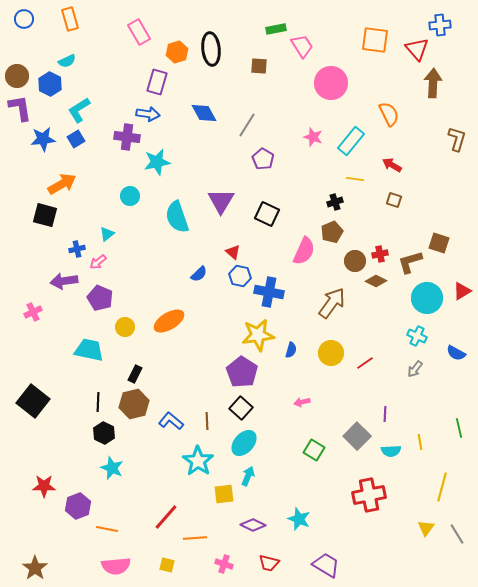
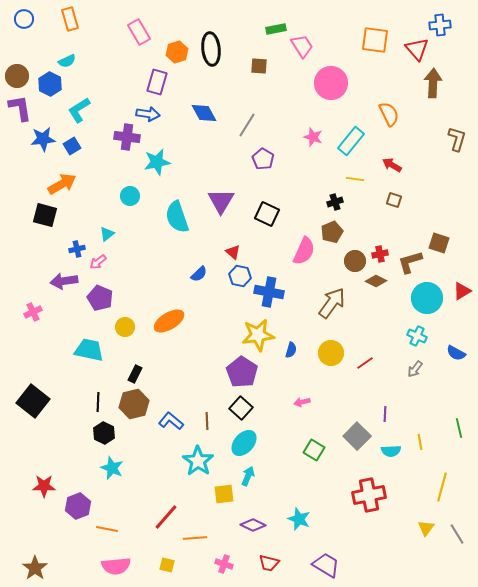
blue square at (76, 139): moved 4 px left, 7 px down
